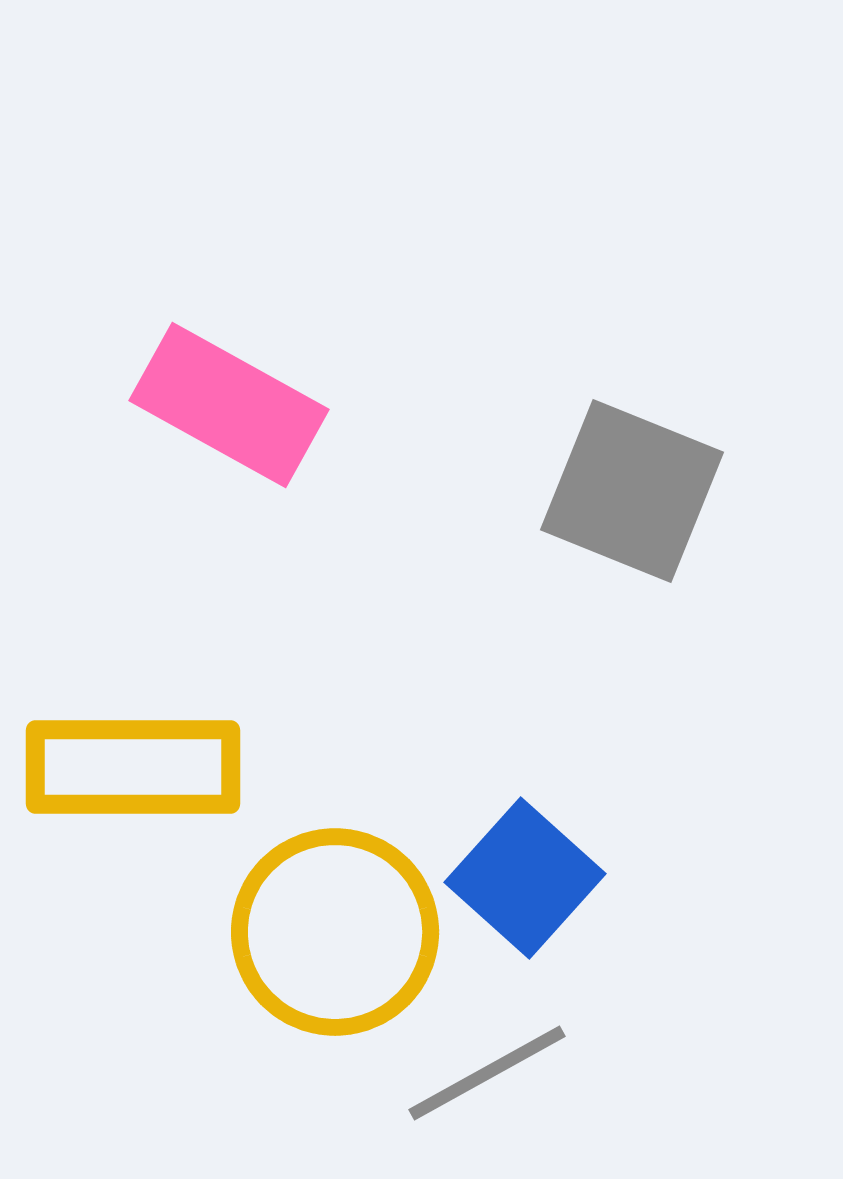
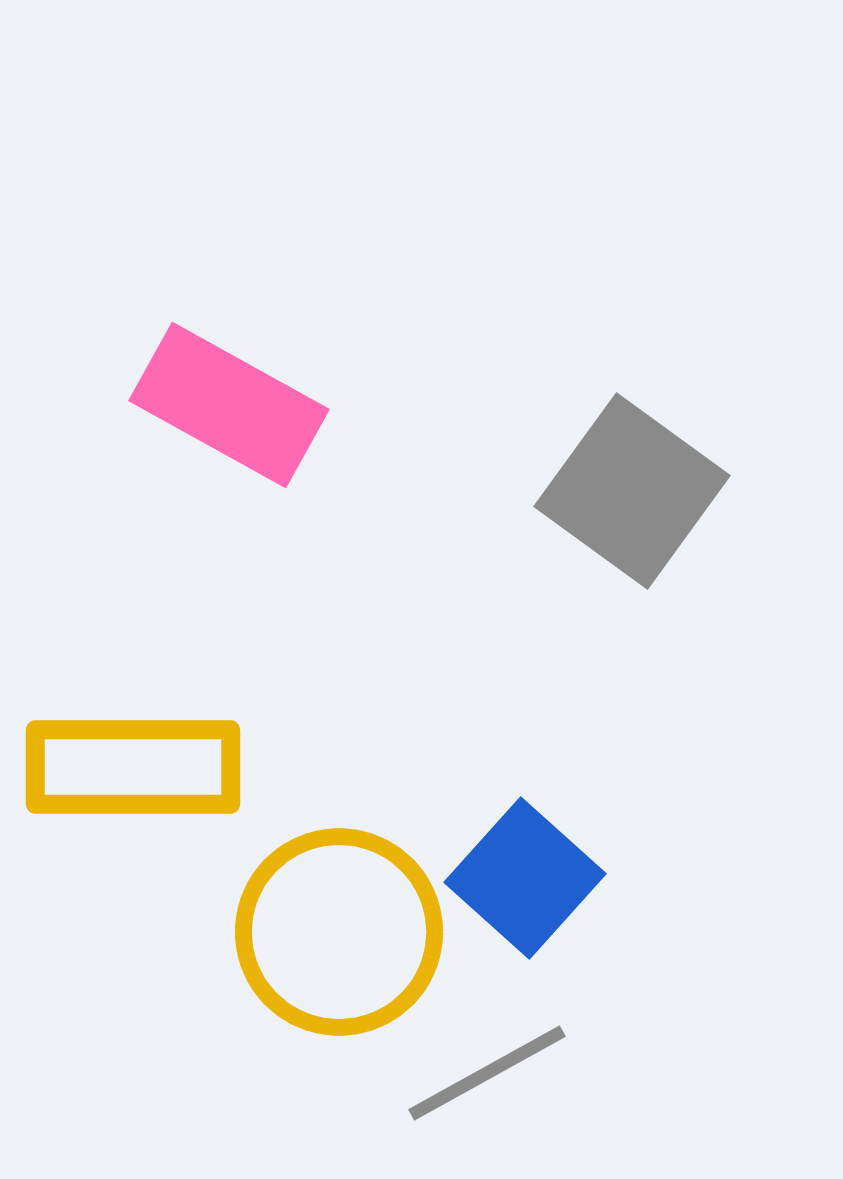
gray square: rotated 14 degrees clockwise
yellow circle: moved 4 px right
